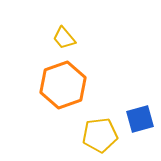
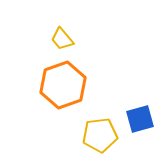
yellow trapezoid: moved 2 px left, 1 px down
